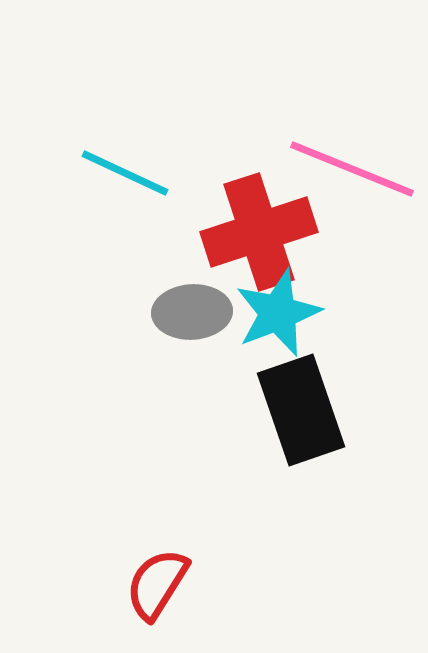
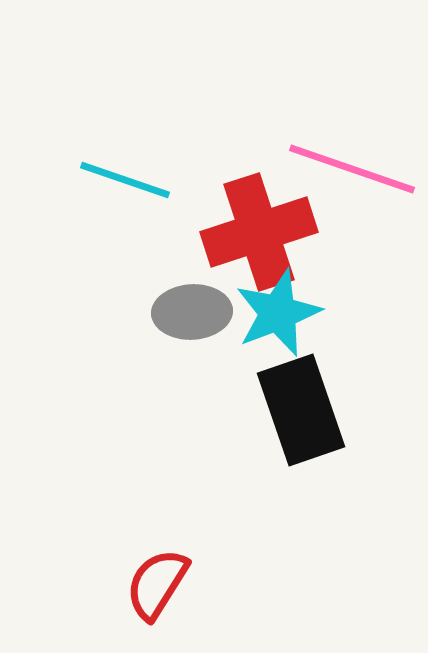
pink line: rotated 3 degrees counterclockwise
cyan line: moved 7 px down; rotated 6 degrees counterclockwise
